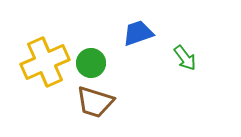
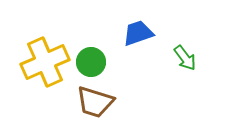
green circle: moved 1 px up
